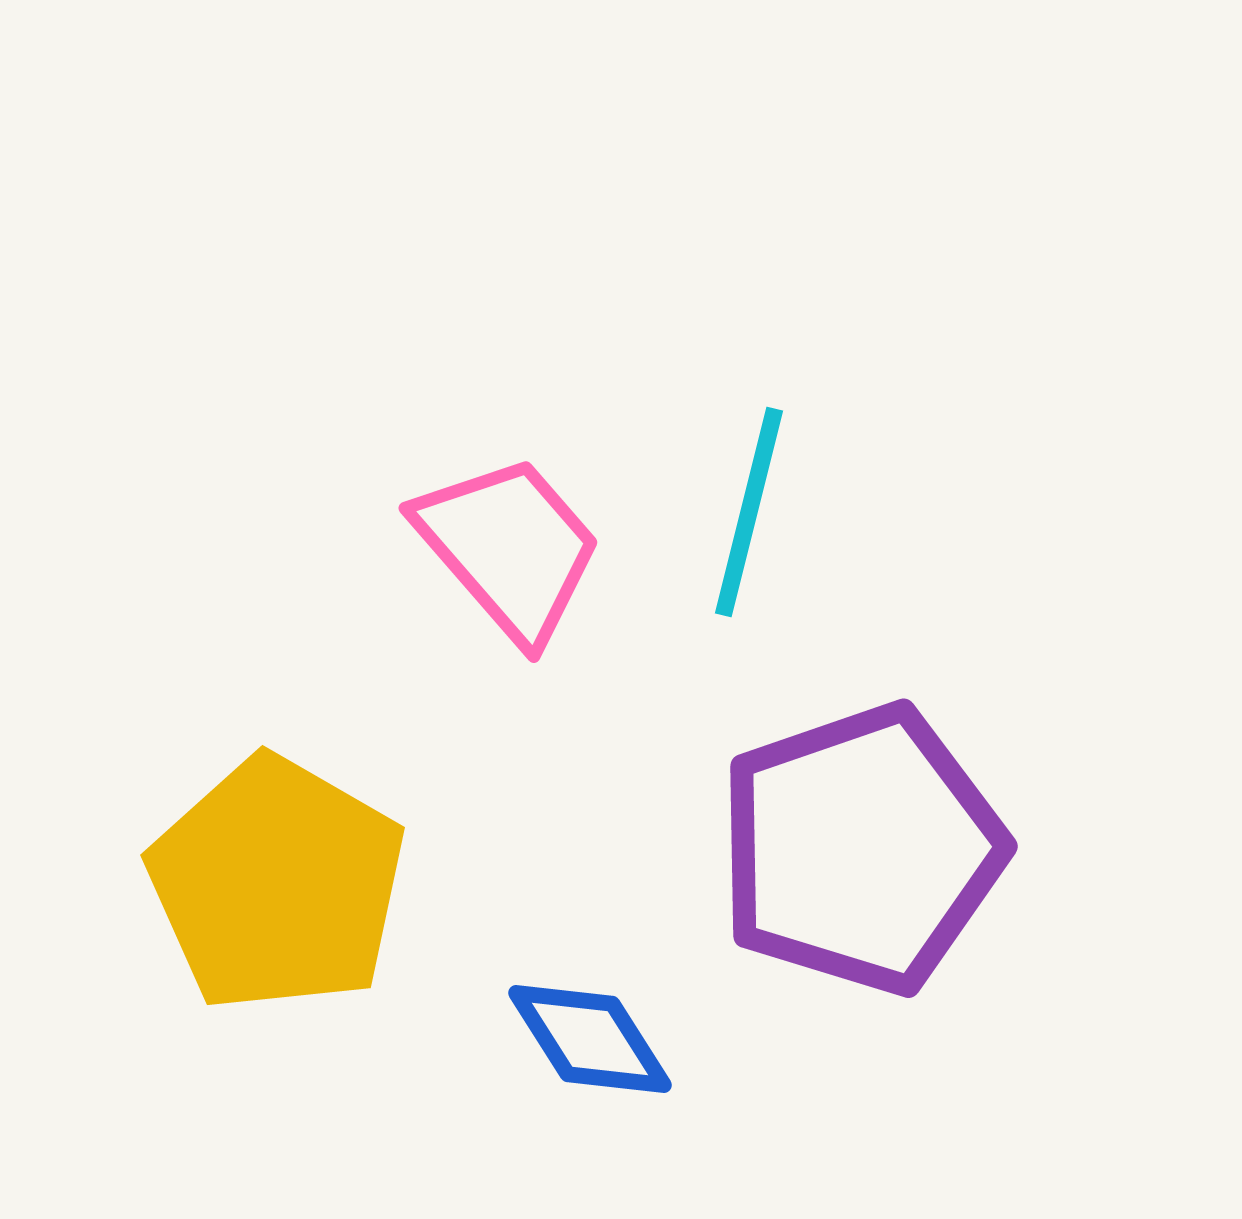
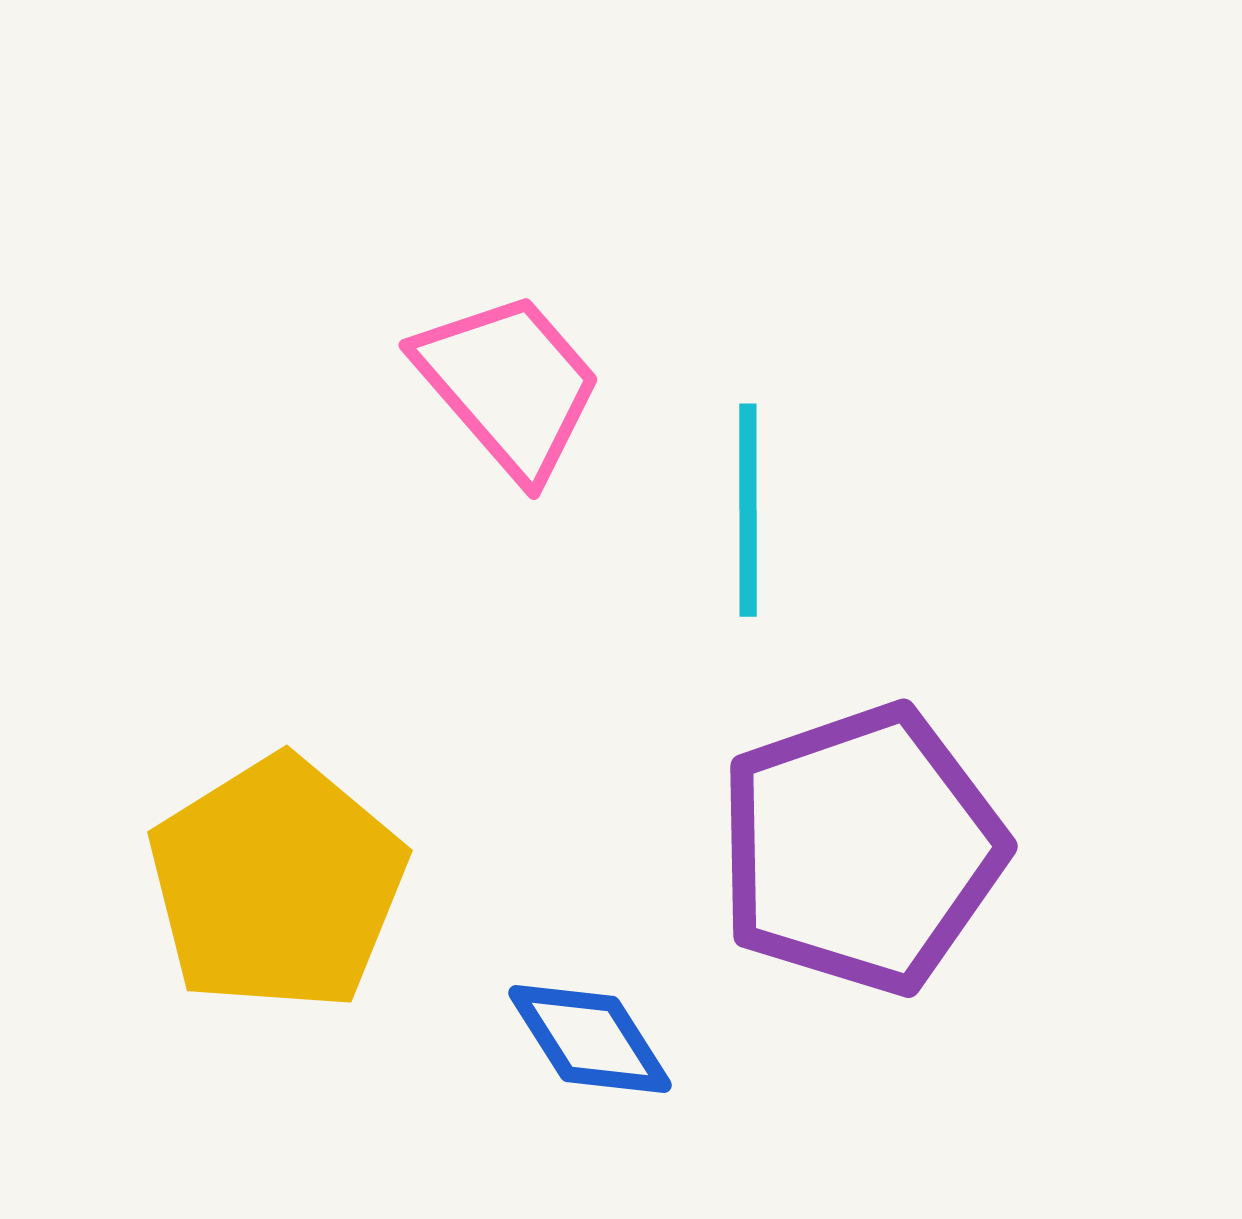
cyan line: moved 1 px left, 2 px up; rotated 14 degrees counterclockwise
pink trapezoid: moved 163 px up
yellow pentagon: rotated 10 degrees clockwise
